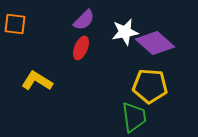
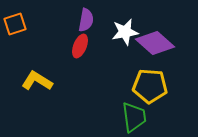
purple semicircle: moved 2 px right; rotated 35 degrees counterclockwise
orange square: rotated 25 degrees counterclockwise
red ellipse: moved 1 px left, 2 px up
